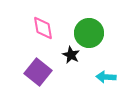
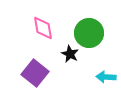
black star: moved 1 px left, 1 px up
purple square: moved 3 px left, 1 px down
